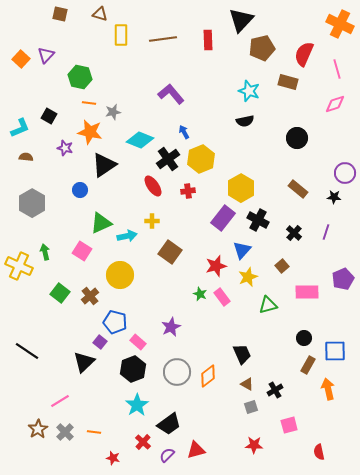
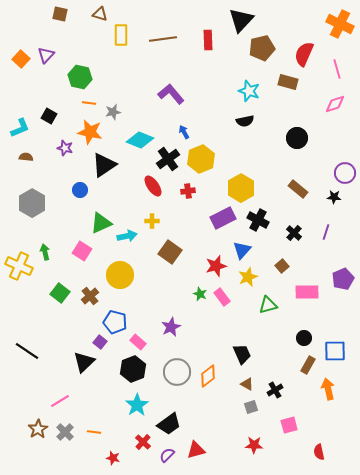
purple rectangle at (223, 218): rotated 25 degrees clockwise
